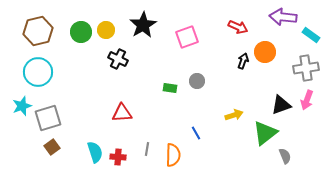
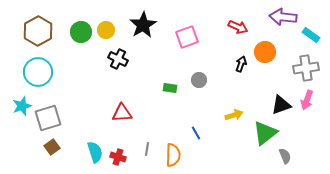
brown hexagon: rotated 16 degrees counterclockwise
black arrow: moved 2 px left, 3 px down
gray circle: moved 2 px right, 1 px up
red cross: rotated 14 degrees clockwise
